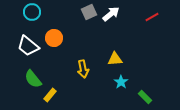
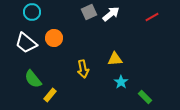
white trapezoid: moved 2 px left, 3 px up
